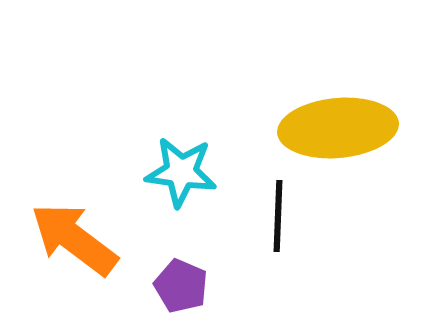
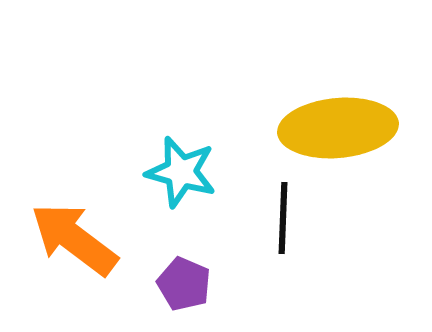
cyan star: rotated 8 degrees clockwise
black line: moved 5 px right, 2 px down
purple pentagon: moved 3 px right, 2 px up
